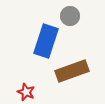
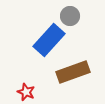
blue rectangle: moved 3 px right, 1 px up; rotated 24 degrees clockwise
brown rectangle: moved 1 px right, 1 px down
